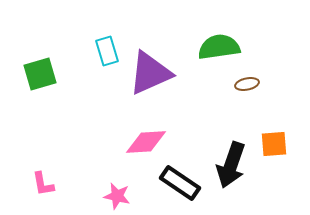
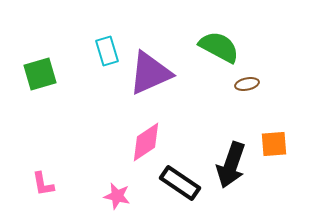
green semicircle: rotated 36 degrees clockwise
pink diamond: rotated 30 degrees counterclockwise
